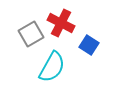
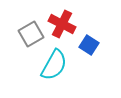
red cross: moved 1 px right, 1 px down
cyan semicircle: moved 2 px right, 2 px up
